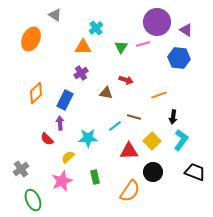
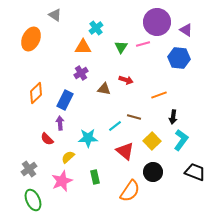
brown triangle: moved 2 px left, 4 px up
red triangle: moved 4 px left; rotated 42 degrees clockwise
gray cross: moved 8 px right
